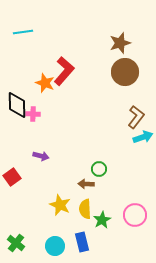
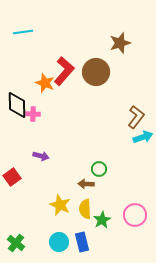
brown circle: moved 29 px left
cyan circle: moved 4 px right, 4 px up
